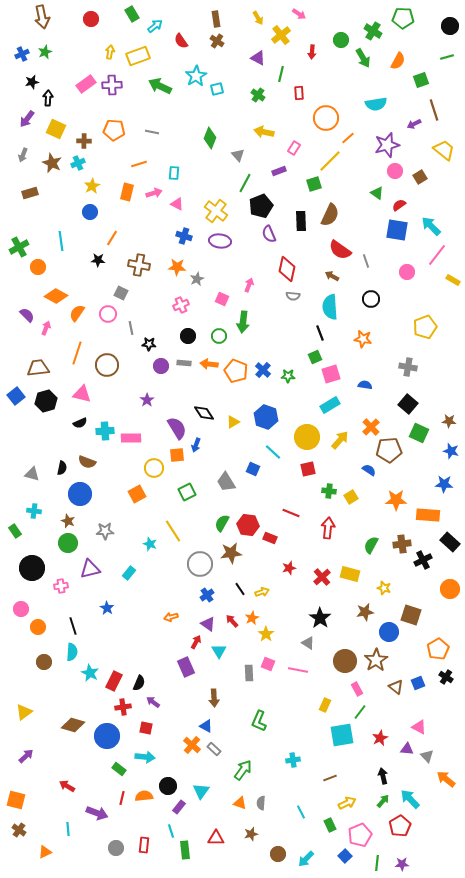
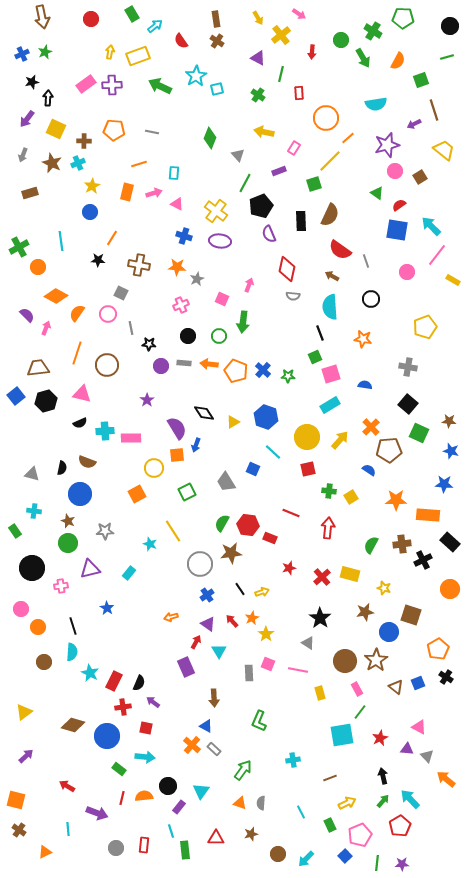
yellow rectangle at (325, 705): moved 5 px left, 12 px up; rotated 40 degrees counterclockwise
